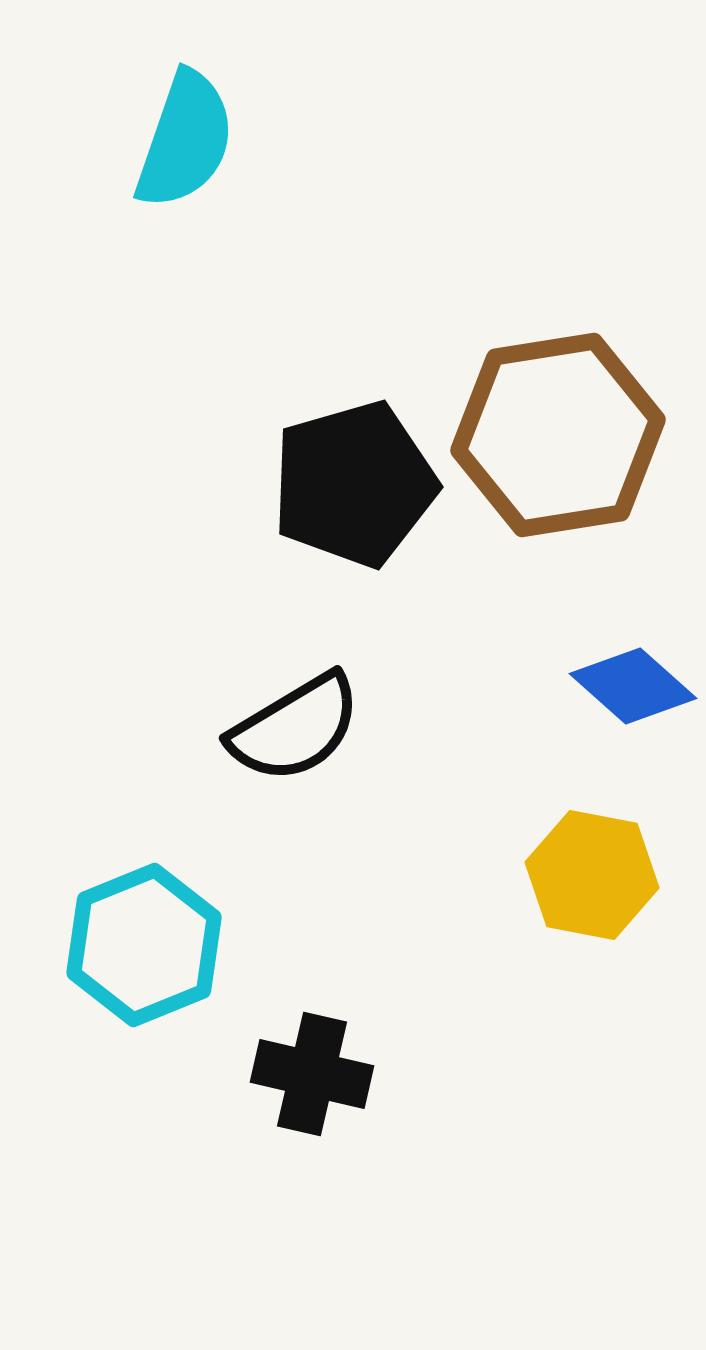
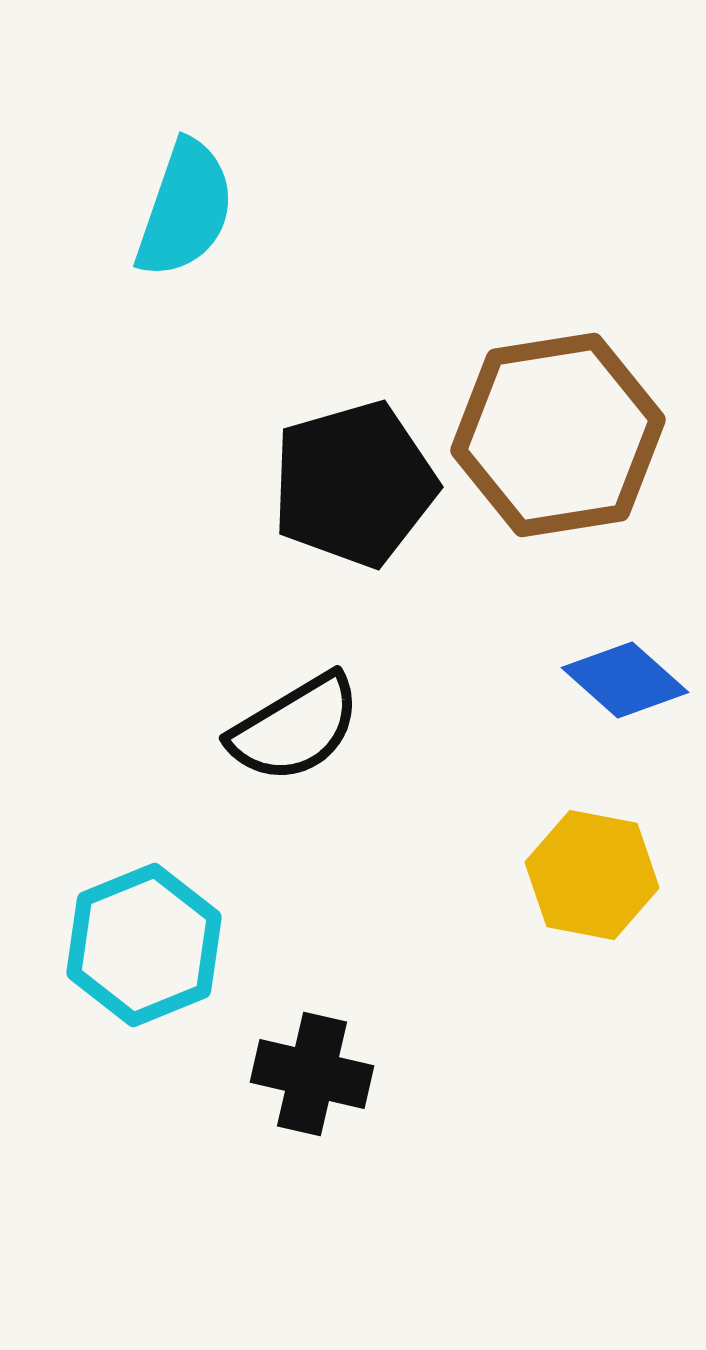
cyan semicircle: moved 69 px down
blue diamond: moved 8 px left, 6 px up
